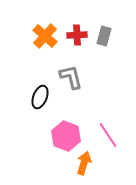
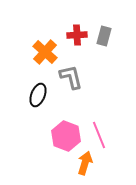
orange cross: moved 16 px down
black ellipse: moved 2 px left, 2 px up
pink line: moved 9 px left; rotated 12 degrees clockwise
orange arrow: moved 1 px right
